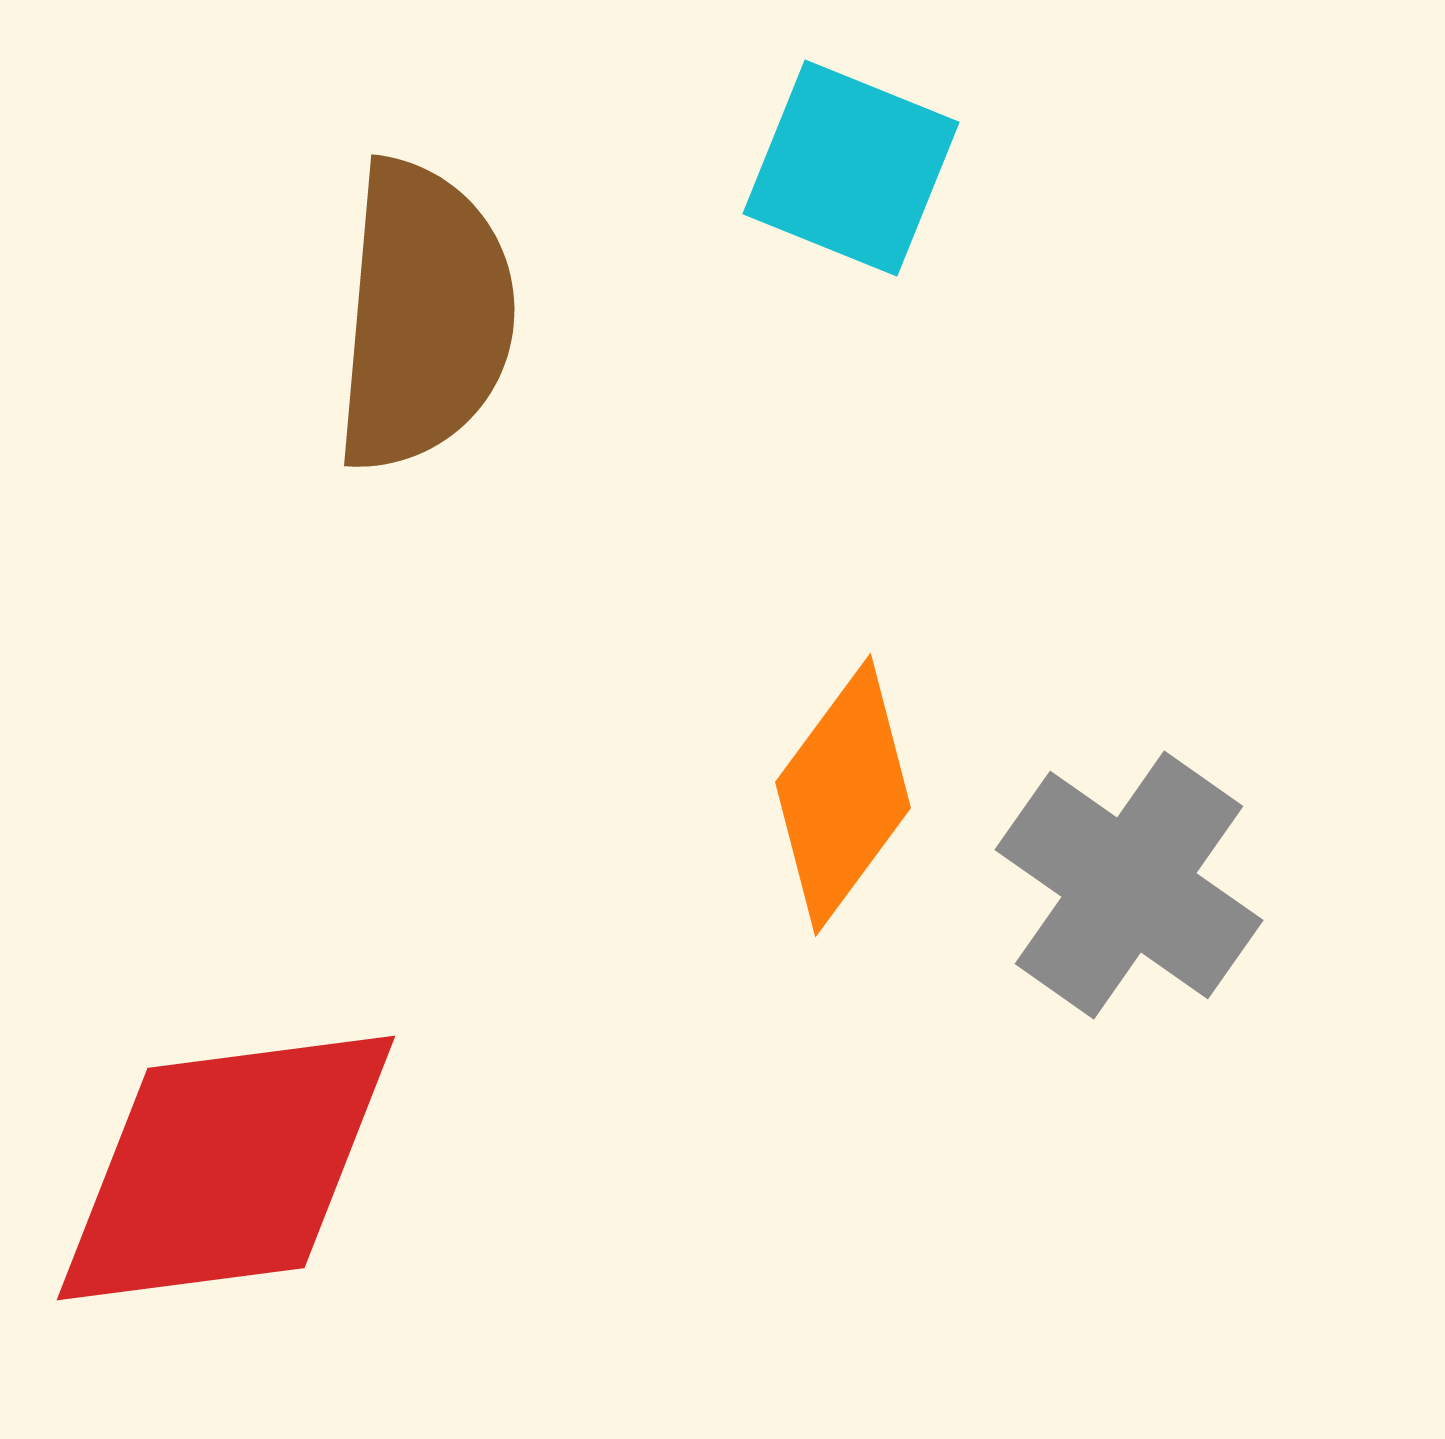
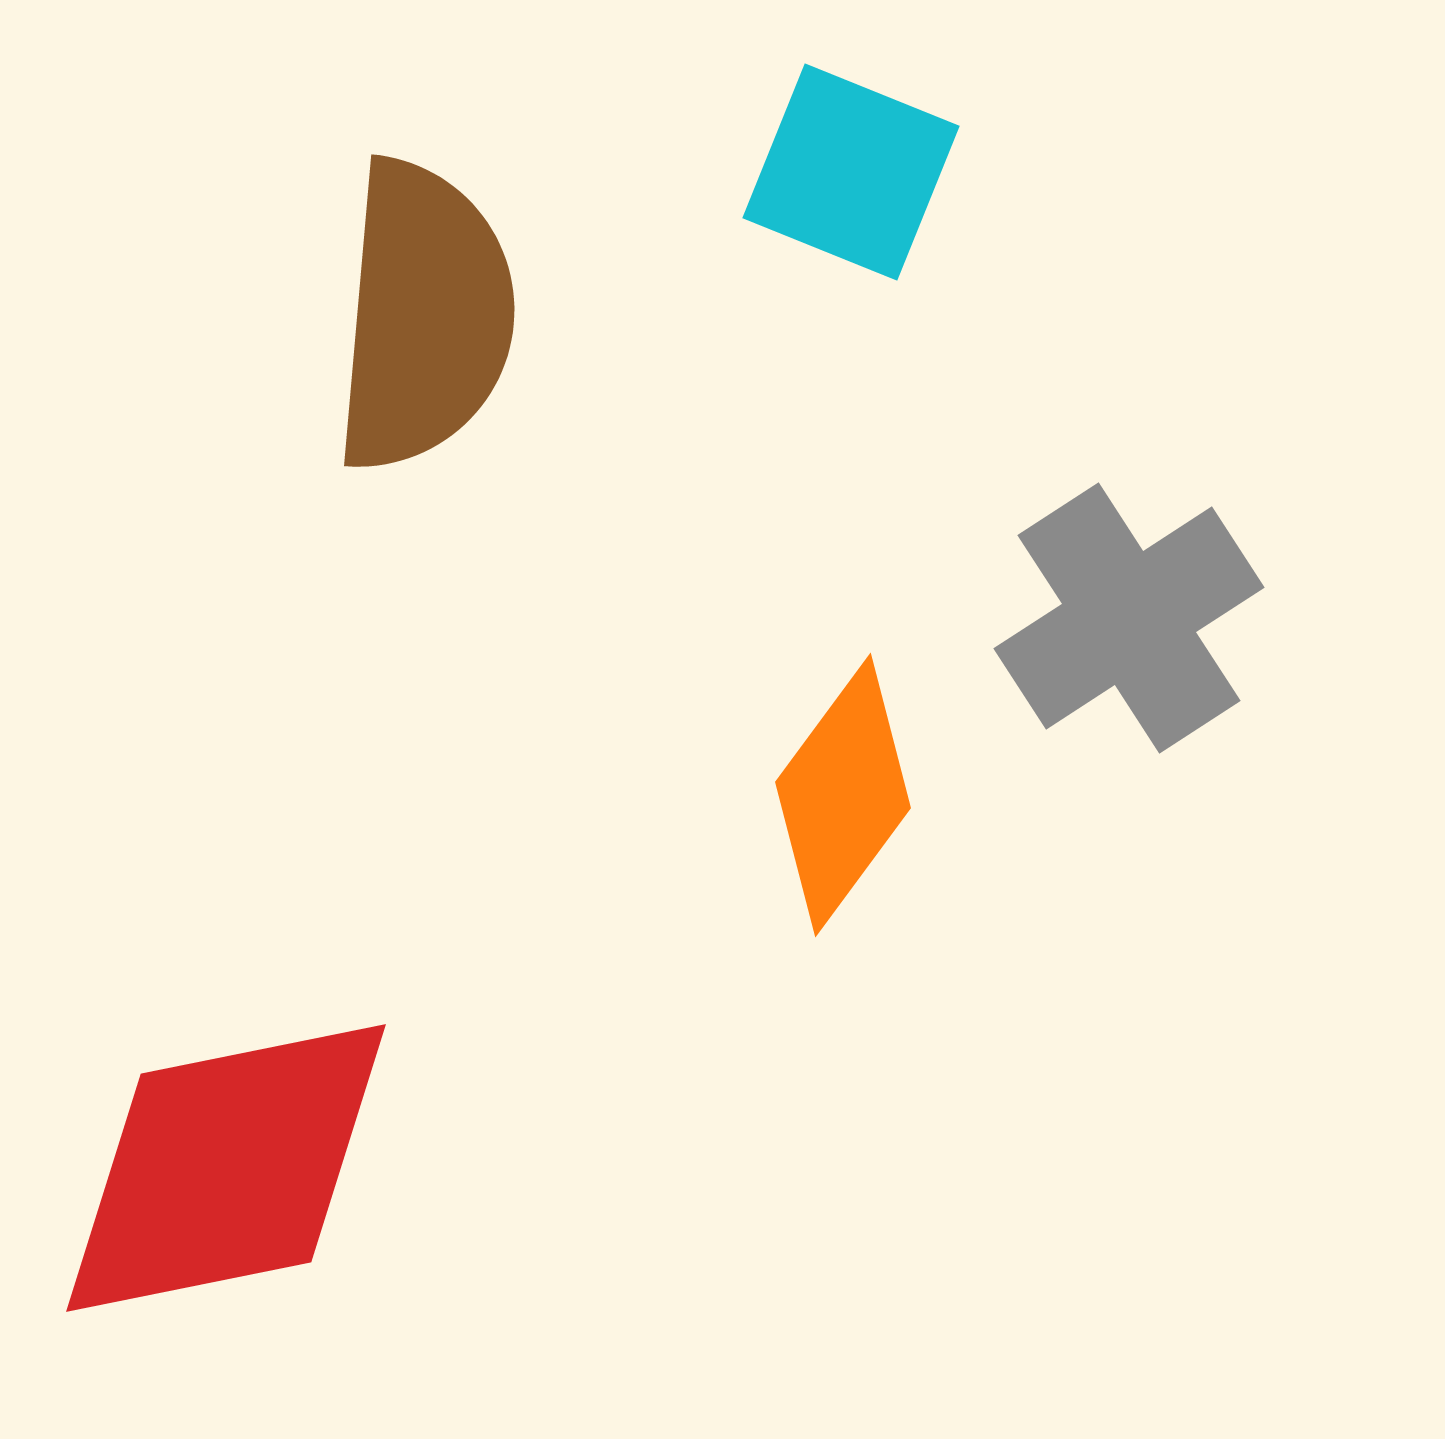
cyan square: moved 4 px down
gray cross: moved 267 px up; rotated 22 degrees clockwise
red diamond: rotated 4 degrees counterclockwise
